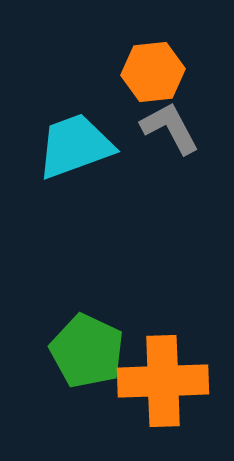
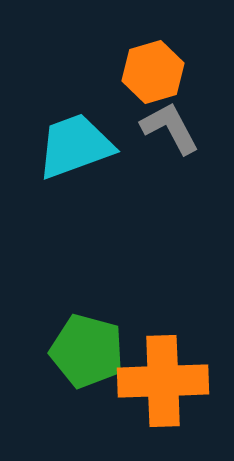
orange hexagon: rotated 10 degrees counterclockwise
green pentagon: rotated 10 degrees counterclockwise
